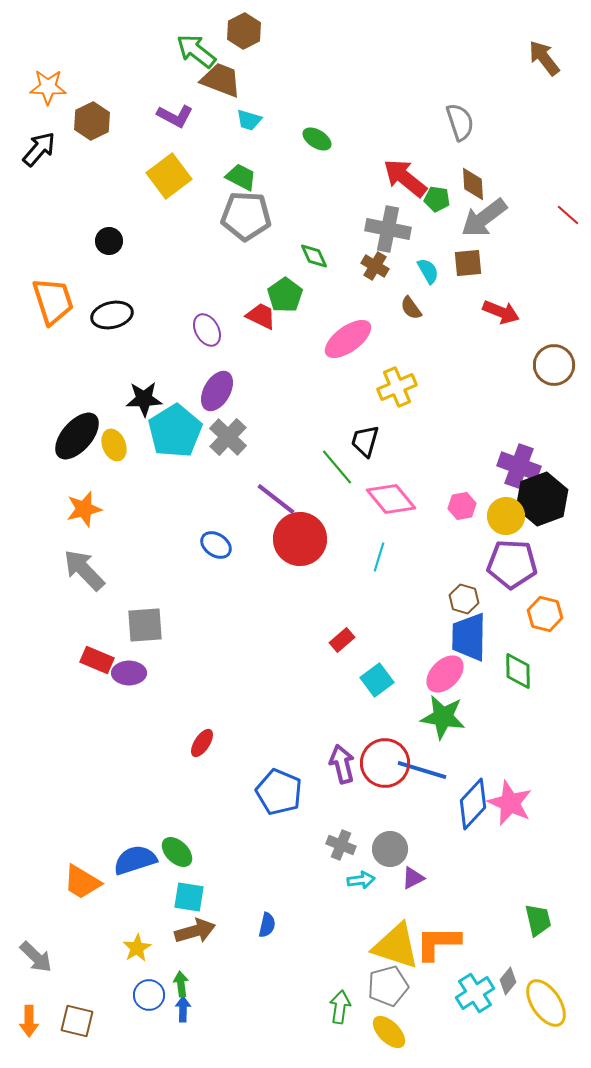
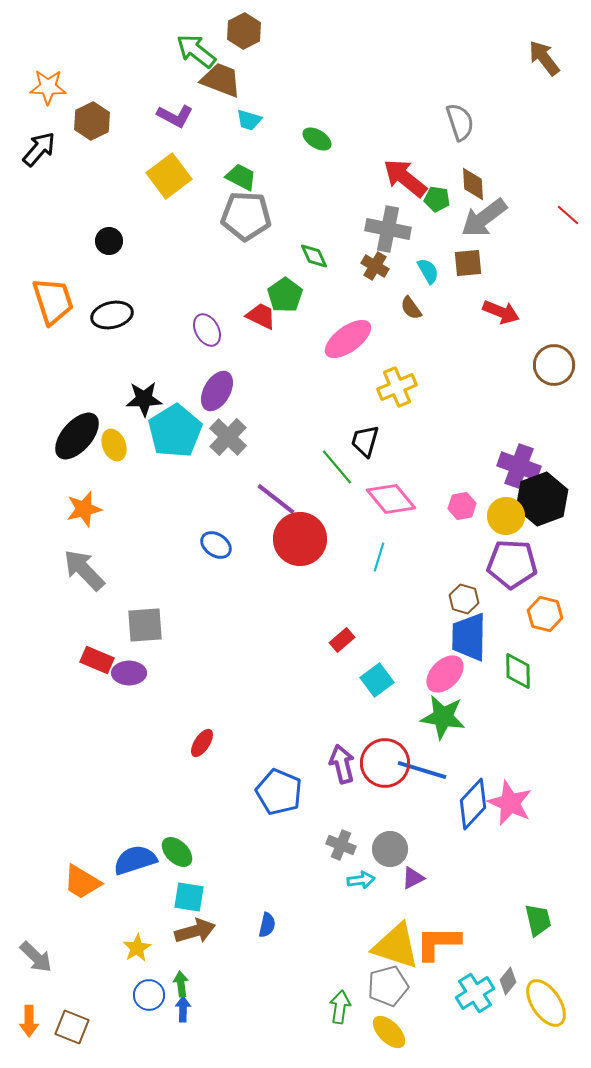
brown square at (77, 1021): moved 5 px left, 6 px down; rotated 8 degrees clockwise
